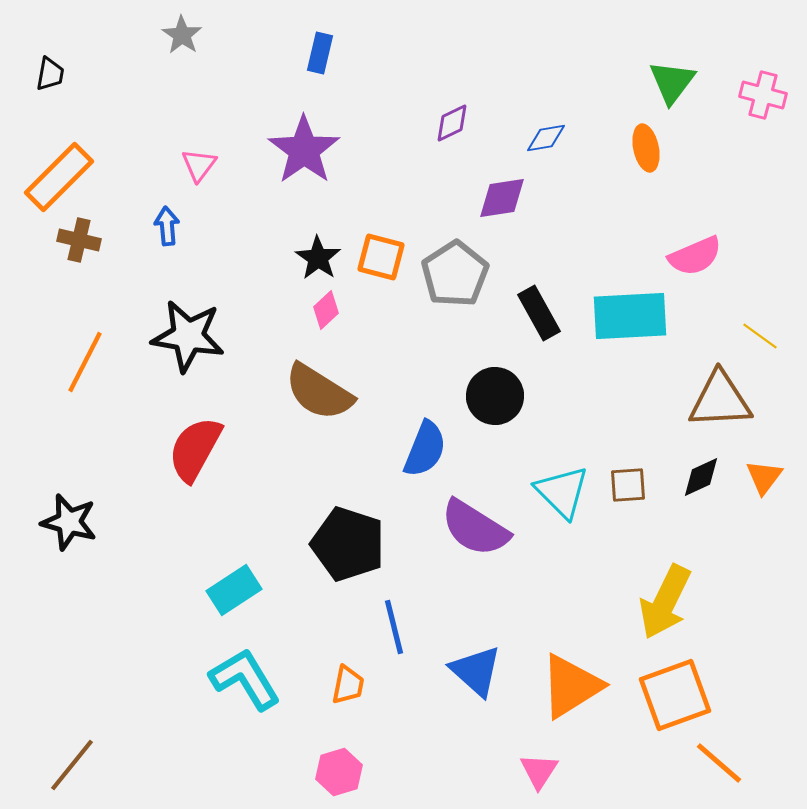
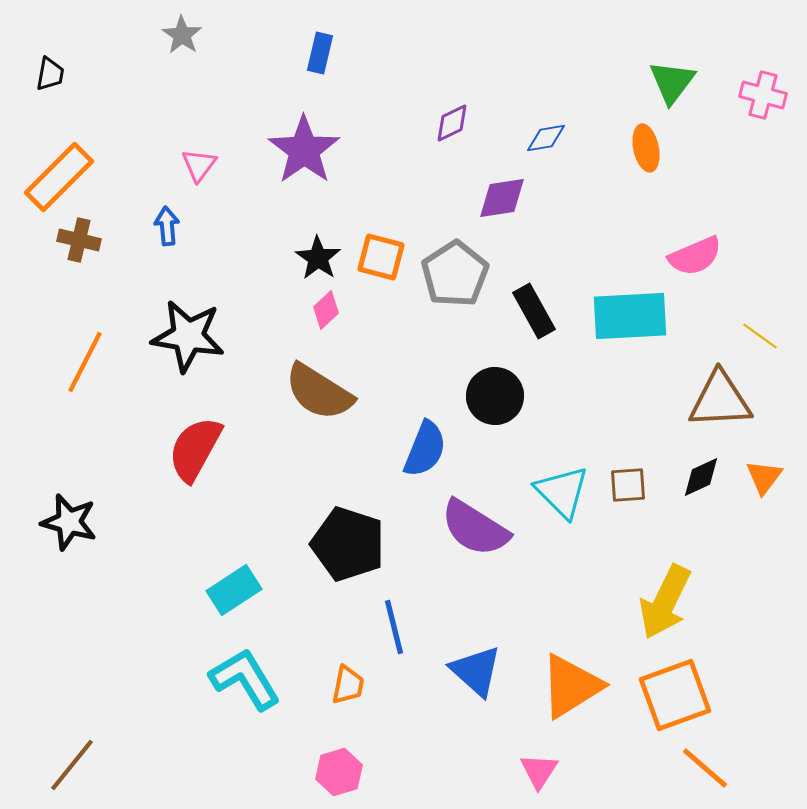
black rectangle at (539, 313): moved 5 px left, 2 px up
orange line at (719, 763): moved 14 px left, 5 px down
